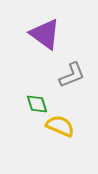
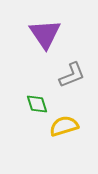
purple triangle: rotated 20 degrees clockwise
yellow semicircle: moved 4 px right; rotated 40 degrees counterclockwise
